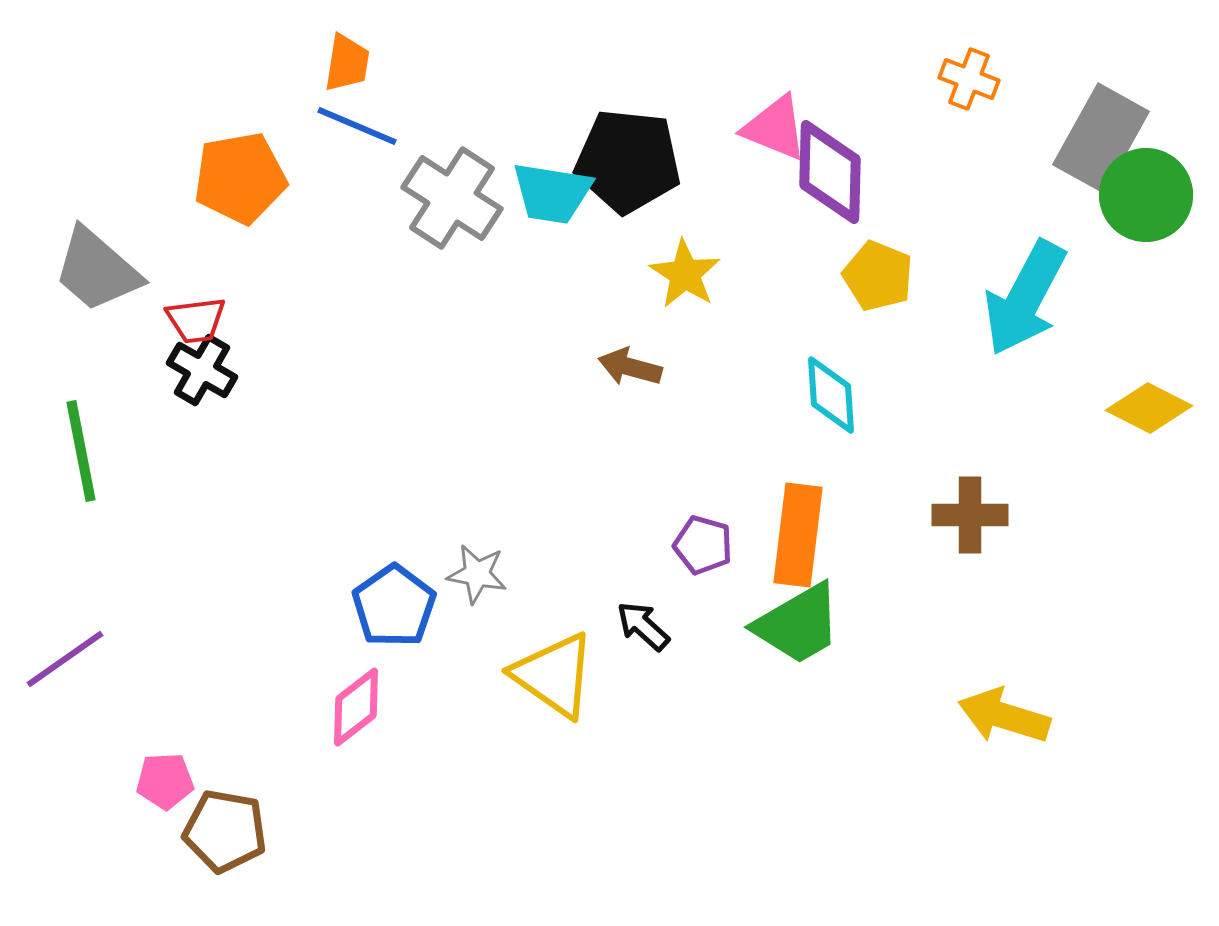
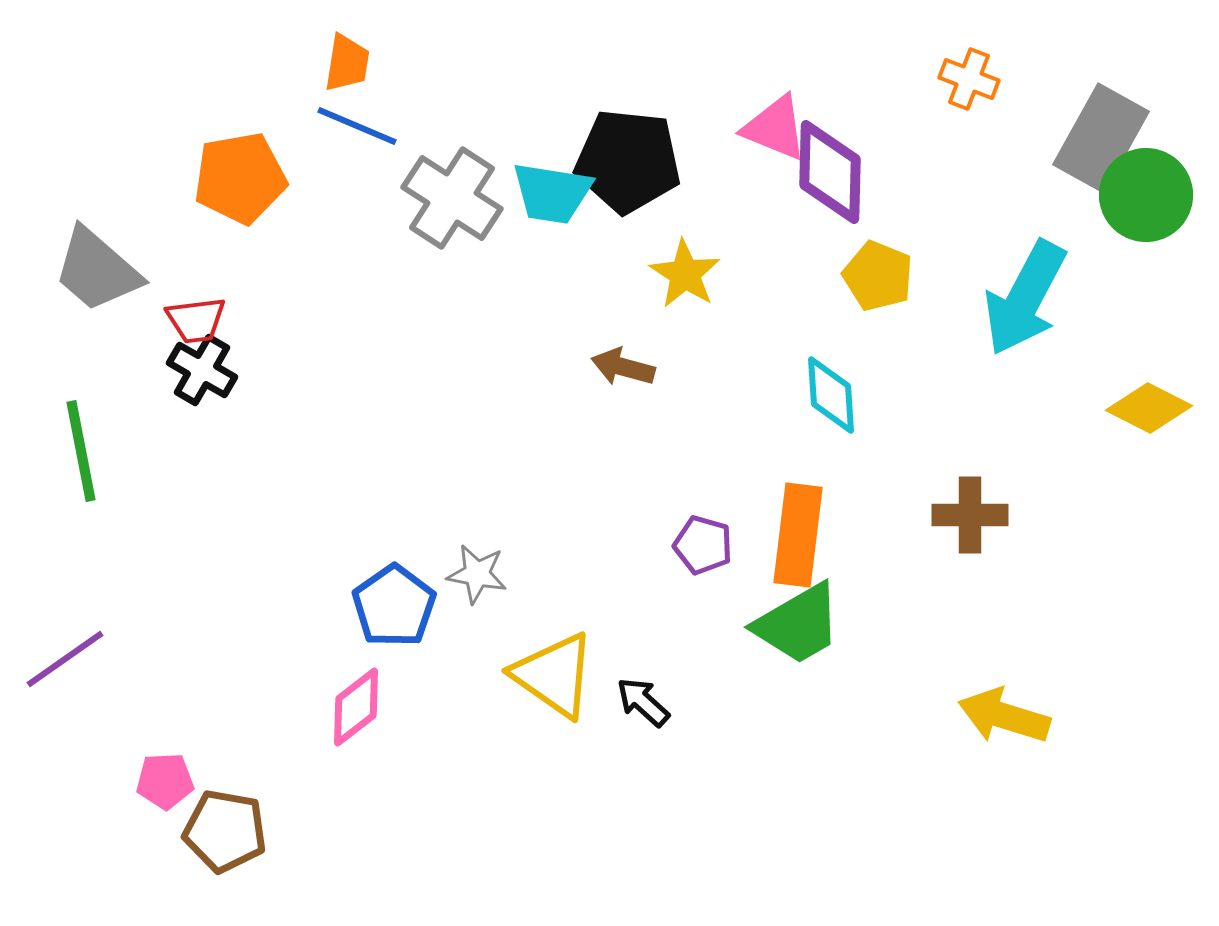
brown arrow: moved 7 px left
black arrow: moved 76 px down
